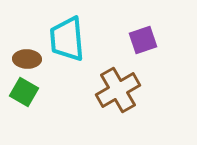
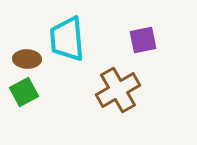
purple square: rotated 8 degrees clockwise
green square: rotated 32 degrees clockwise
